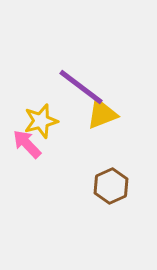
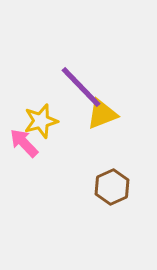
purple line: rotated 9 degrees clockwise
pink arrow: moved 3 px left, 1 px up
brown hexagon: moved 1 px right, 1 px down
